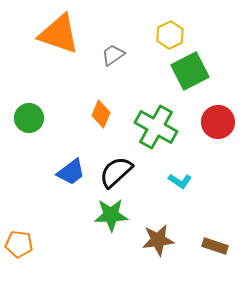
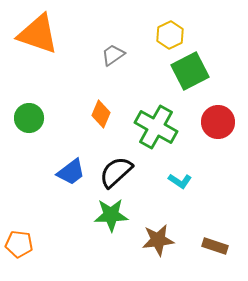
orange triangle: moved 21 px left
